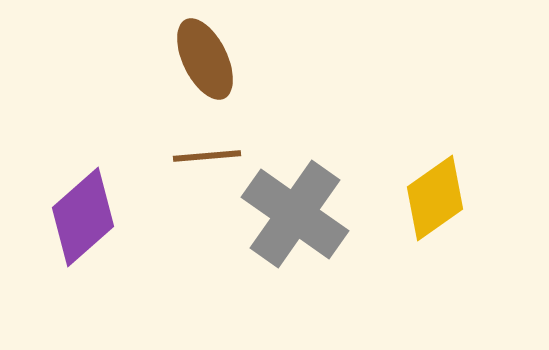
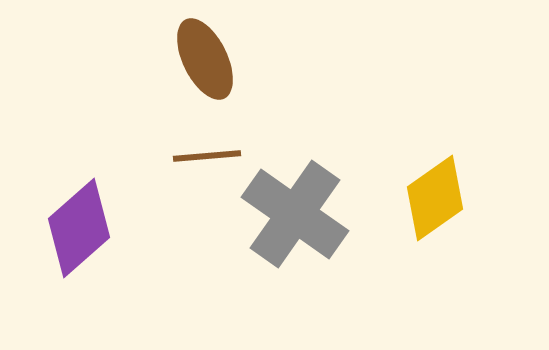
purple diamond: moved 4 px left, 11 px down
